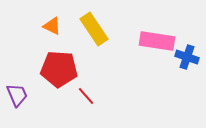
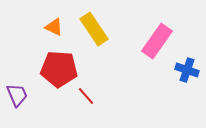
orange triangle: moved 2 px right, 1 px down
pink rectangle: rotated 64 degrees counterclockwise
blue cross: moved 13 px down
